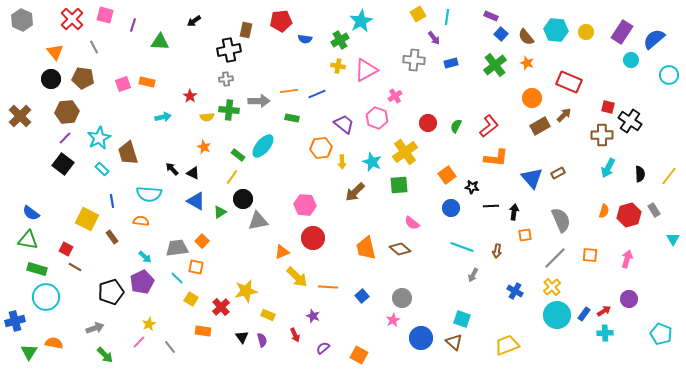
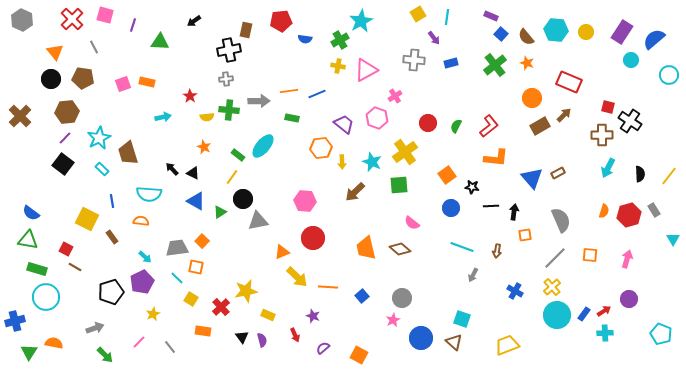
pink hexagon at (305, 205): moved 4 px up
yellow star at (149, 324): moved 4 px right, 10 px up
